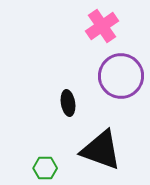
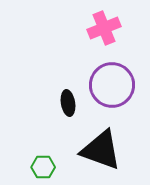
pink cross: moved 2 px right, 2 px down; rotated 12 degrees clockwise
purple circle: moved 9 px left, 9 px down
green hexagon: moved 2 px left, 1 px up
